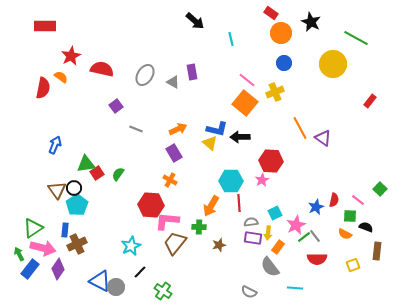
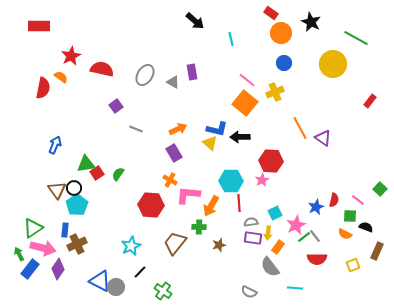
red rectangle at (45, 26): moved 6 px left
pink L-shape at (167, 221): moved 21 px right, 26 px up
brown rectangle at (377, 251): rotated 18 degrees clockwise
